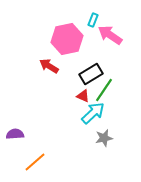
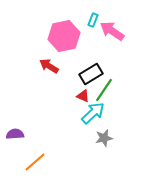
pink arrow: moved 2 px right, 4 px up
pink hexagon: moved 3 px left, 3 px up
